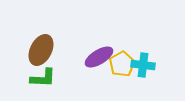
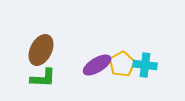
purple ellipse: moved 2 px left, 8 px down
cyan cross: moved 2 px right
